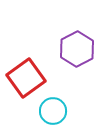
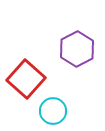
red square: moved 1 px down; rotated 12 degrees counterclockwise
